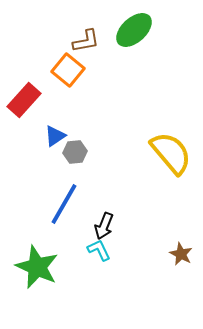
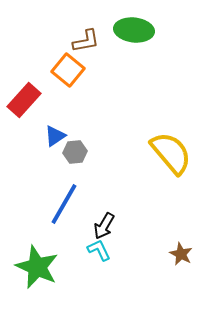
green ellipse: rotated 48 degrees clockwise
black arrow: rotated 8 degrees clockwise
